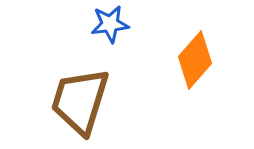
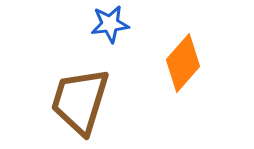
orange diamond: moved 12 px left, 3 px down
